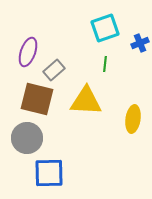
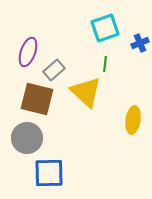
yellow triangle: moved 9 px up; rotated 40 degrees clockwise
yellow ellipse: moved 1 px down
